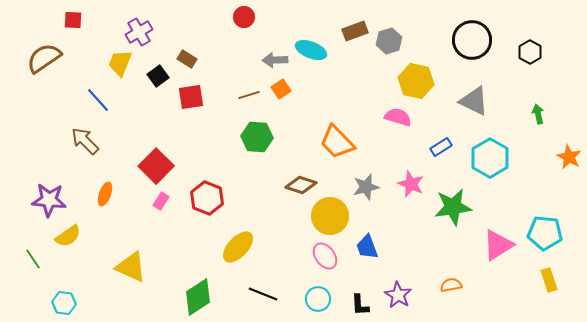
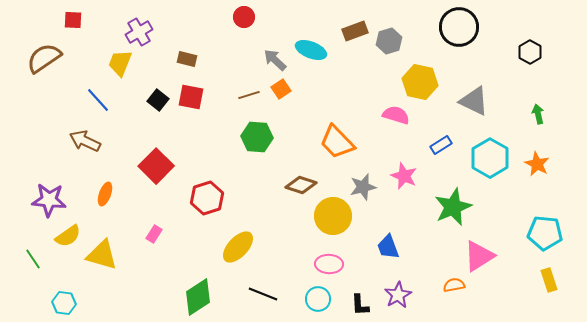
black circle at (472, 40): moved 13 px left, 13 px up
brown rectangle at (187, 59): rotated 18 degrees counterclockwise
gray arrow at (275, 60): rotated 45 degrees clockwise
black square at (158, 76): moved 24 px down; rotated 15 degrees counterclockwise
yellow hexagon at (416, 81): moved 4 px right, 1 px down
red square at (191, 97): rotated 20 degrees clockwise
pink semicircle at (398, 117): moved 2 px left, 2 px up
brown arrow at (85, 141): rotated 20 degrees counterclockwise
blue rectangle at (441, 147): moved 2 px up
orange star at (569, 157): moved 32 px left, 7 px down
pink star at (411, 184): moved 7 px left, 8 px up
gray star at (366, 187): moved 3 px left
red hexagon at (207, 198): rotated 20 degrees clockwise
pink rectangle at (161, 201): moved 7 px left, 33 px down
green star at (453, 207): rotated 15 degrees counterclockwise
yellow circle at (330, 216): moved 3 px right
pink triangle at (498, 245): moved 19 px left, 11 px down
blue trapezoid at (367, 247): moved 21 px right
pink ellipse at (325, 256): moved 4 px right, 8 px down; rotated 52 degrees counterclockwise
yellow triangle at (131, 267): moved 29 px left, 12 px up; rotated 8 degrees counterclockwise
orange semicircle at (451, 285): moved 3 px right
purple star at (398, 295): rotated 12 degrees clockwise
